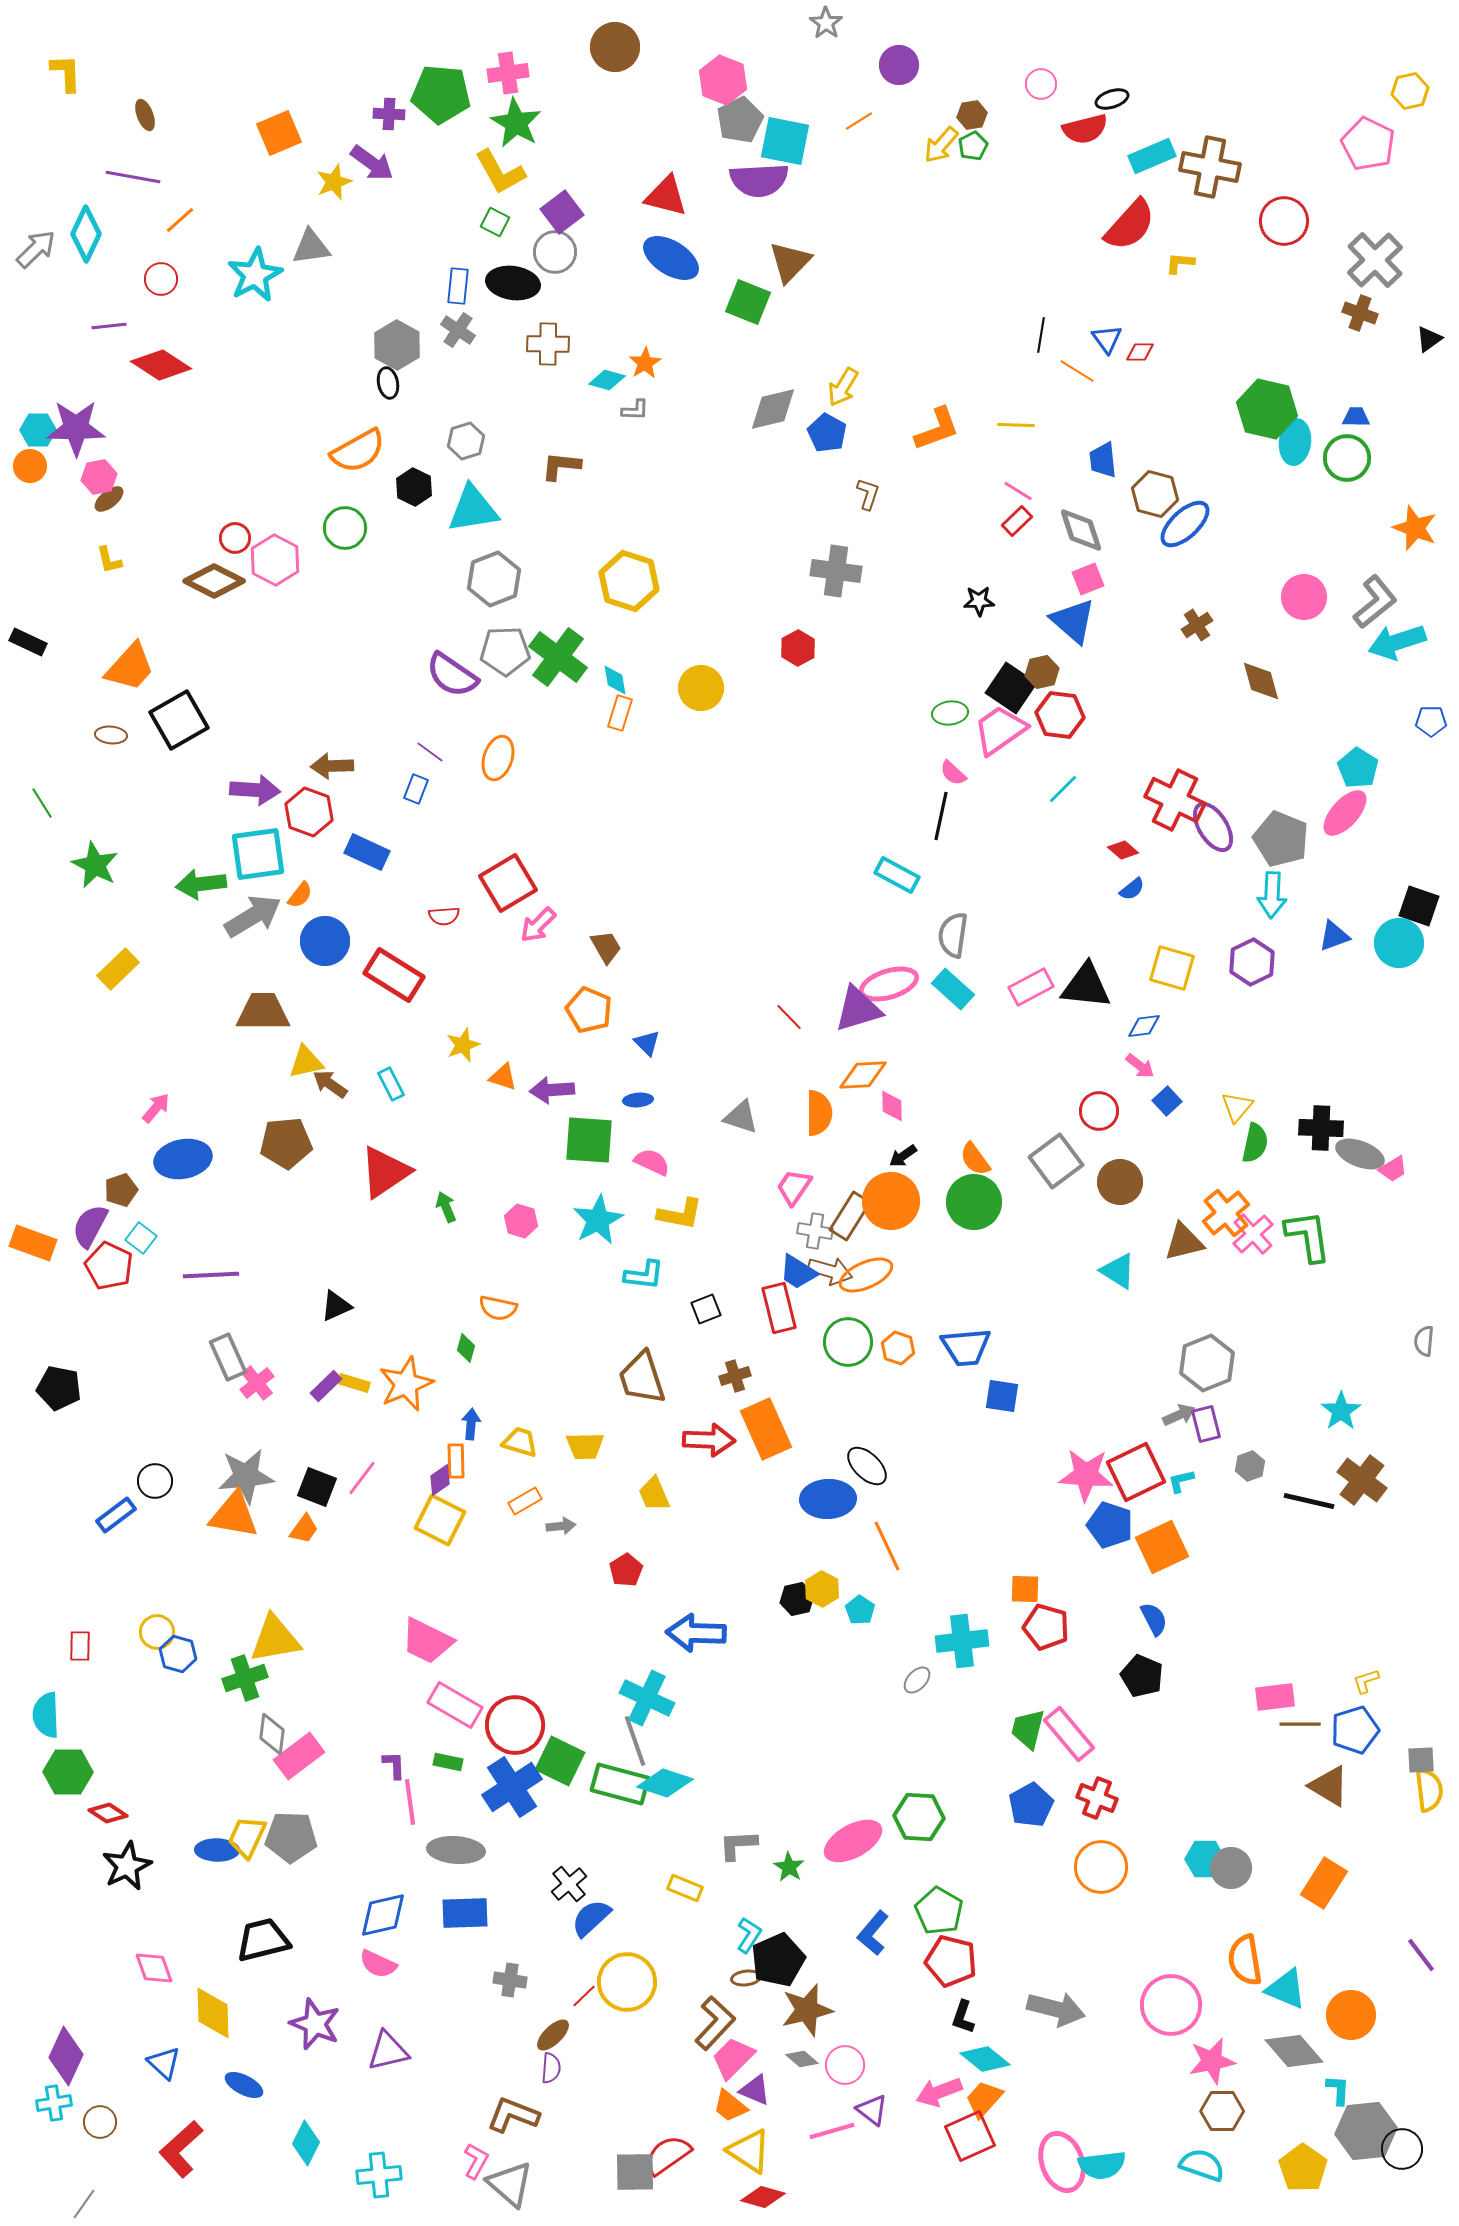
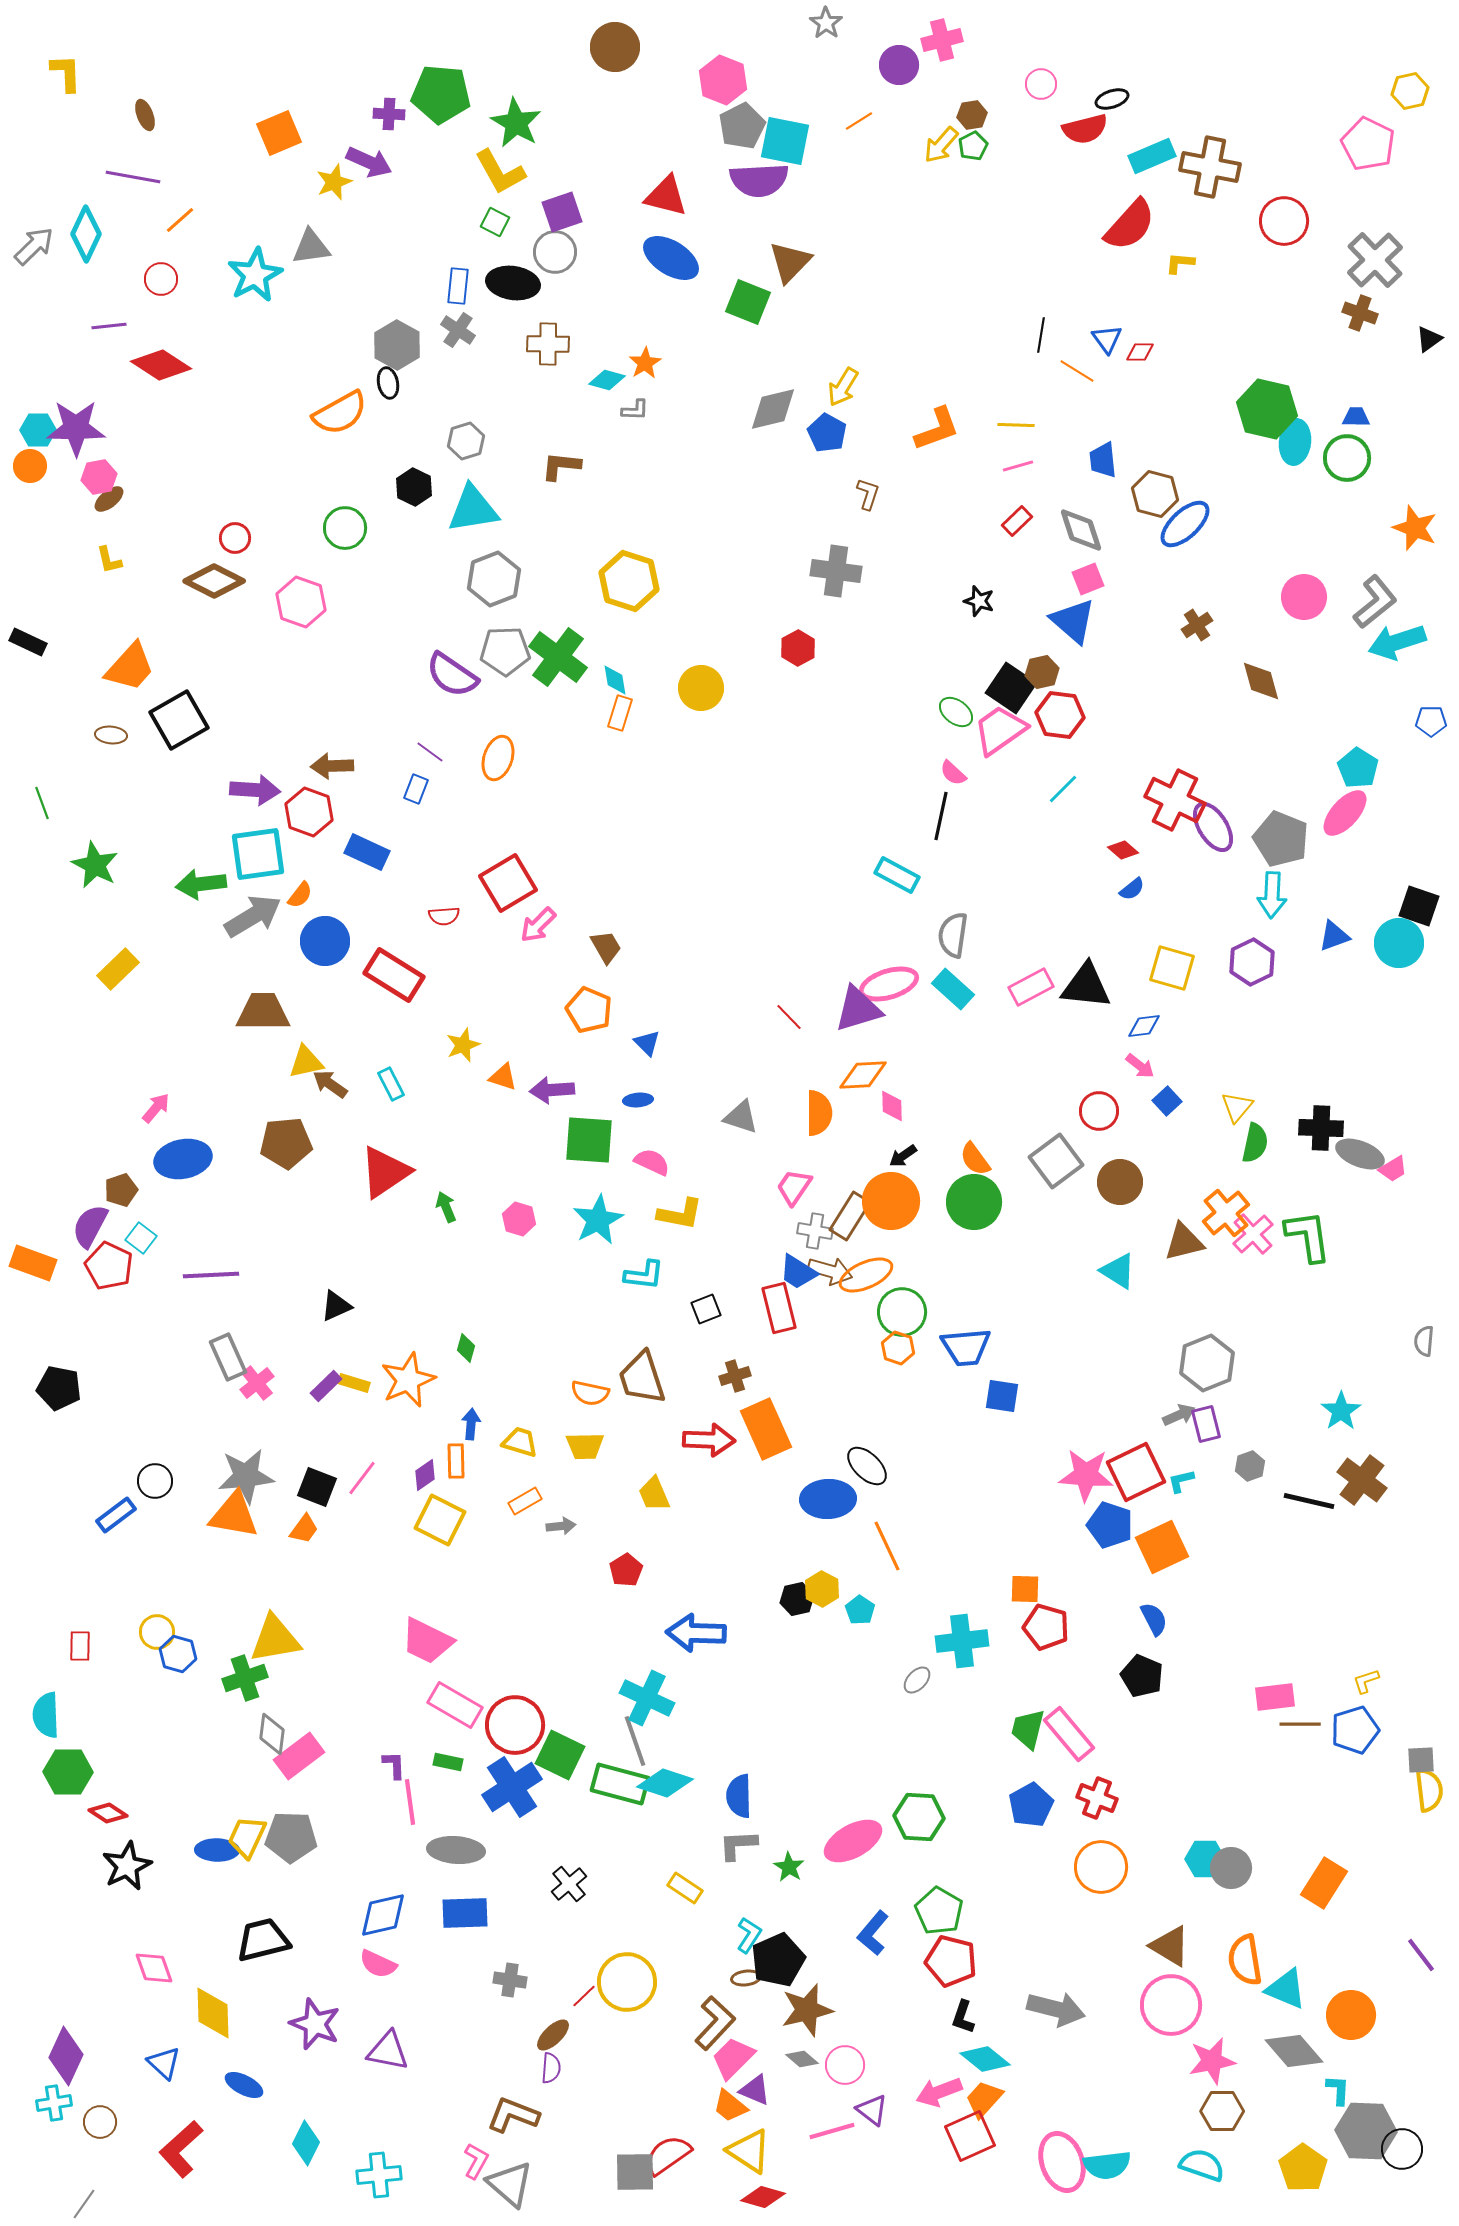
pink cross at (508, 73): moved 434 px right, 33 px up; rotated 6 degrees counterclockwise
gray pentagon at (740, 120): moved 2 px right, 6 px down
purple arrow at (372, 163): moved 3 px left, 1 px up; rotated 12 degrees counterclockwise
purple square at (562, 212): rotated 18 degrees clockwise
gray arrow at (36, 249): moved 2 px left, 3 px up
orange semicircle at (358, 451): moved 18 px left, 38 px up
pink line at (1018, 491): moved 25 px up; rotated 48 degrees counterclockwise
pink hexagon at (275, 560): moved 26 px right, 42 px down; rotated 9 degrees counterclockwise
black star at (979, 601): rotated 20 degrees clockwise
green ellipse at (950, 713): moved 6 px right, 1 px up; rotated 44 degrees clockwise
green line at (42, 803): rotated 12 degrees clockwise
pink hexagon at (521, 1221): moved 2 px left, 2 px up
orange rectangle at (33, 1243): moved 20 px down
orange semicircle at (498, 1308): moved 92 px right, 85 px down
green circle at (848, 1342): moved 54 px right, 30 px up
orange star at (406, 1384): moved 2 px right, 4 px up
purple diamond at (440, 1480): moved 15 px left, 5 px up
green square at (560, 1761): moved 6 px up
brown triangle at (1329, 1786): moved 159 px left, 160 px down
yellow rectangle at (685, 1888): rotated 12 degrees clockwise
blue semicircle at (591, 1918): moved 148 px right, 122 px up; rotated 48 degrees counterclockwise
purple triangle at (388, 2051): rotated 24 degrees clockwise
gray hexagon at (1366, 2131): rotated 8 degrees clockwise
cyan semicircle at (1102, 2165): moved 5 px right
